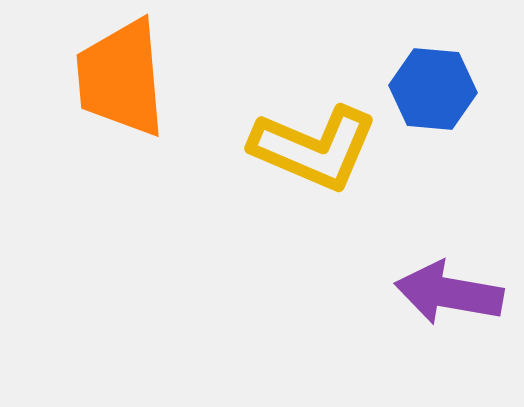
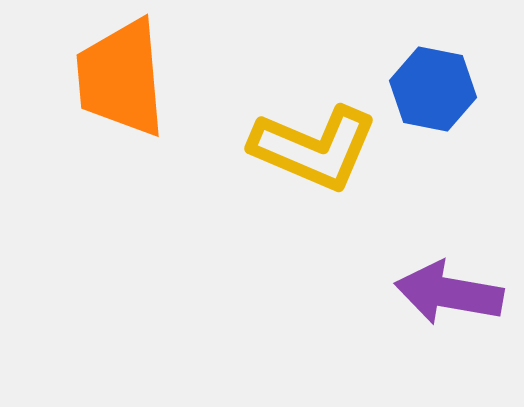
blue hexagon: rotated 6 degrees clockwise
